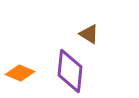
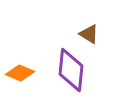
purple diamond: moved 1 px right, 1 px up
